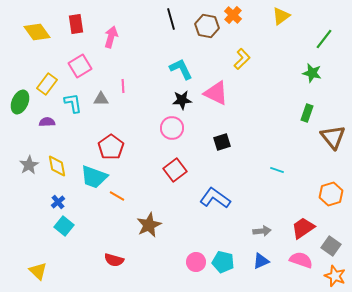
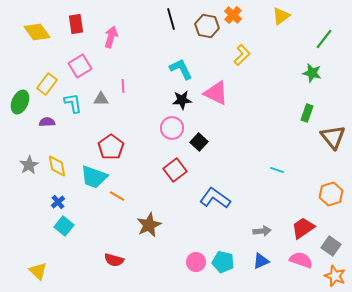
yellow L-shape at (242, 59): moved 4 px up
black square at (222, 142): moved 23 px left; rotated 30 degrees counterclockwise
